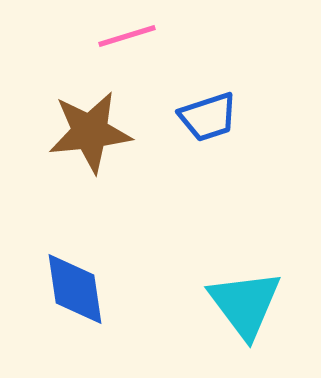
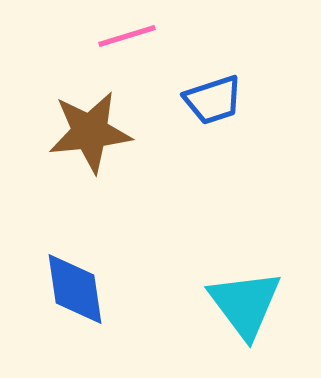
blue trapezoid: moved 5 px right, 17 px up
